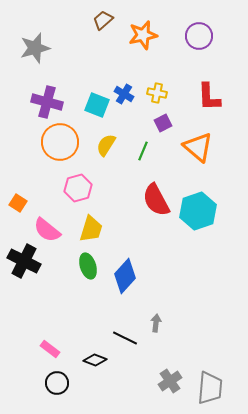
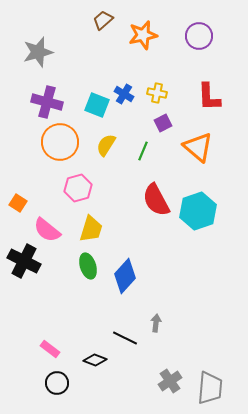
gray star: moved 3 px right, 4 px down
